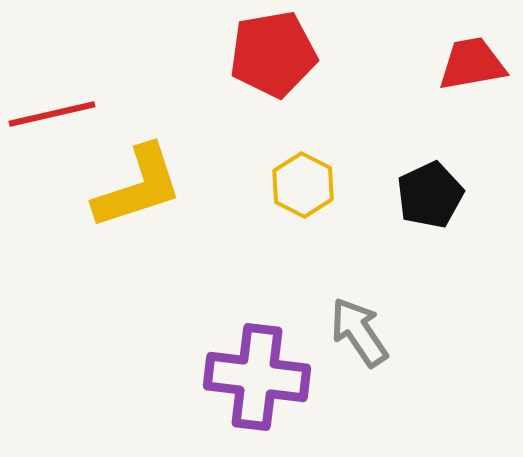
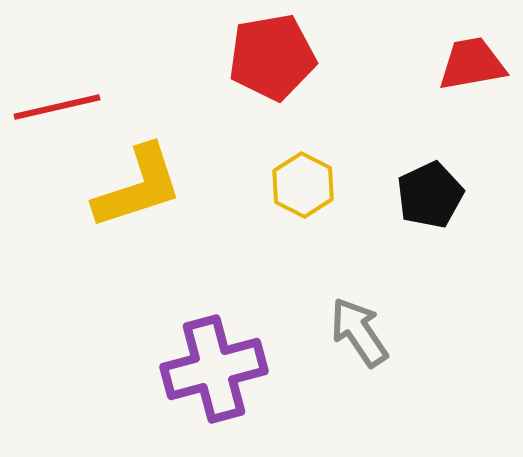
red pentagon: moved 1 px left, 3 px down
red line: moved 5 px right, 7 px up
purple cross: moved 43 px left, 8 px up; rotated 22 degrees counterclockwise
